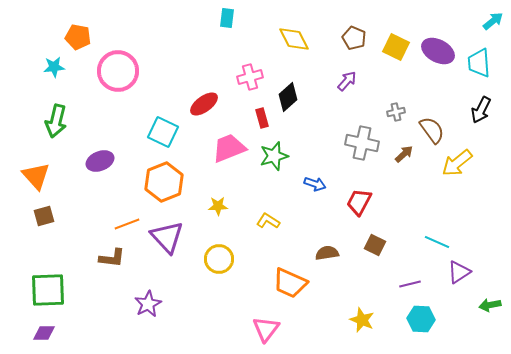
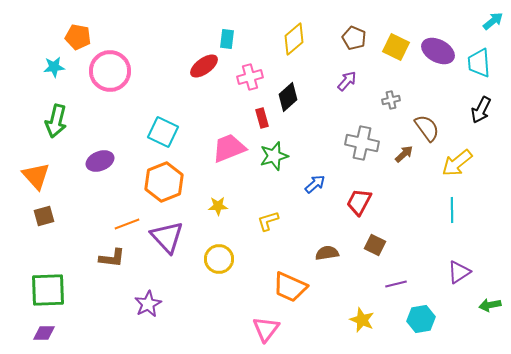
cyan rectangle at (227, 18): moved 21 px down
yellow diamond at (294, 39): rotated 76 degrees clockwise
pink circle at (118, 71): moved 8 px left
red ellipse at (204, 104): moved 38 px up
gray cross at (396, 112): moved 5 px left, 12 px up
brown semicircle at (432, 130): moved 5 px left, 2 px up
blue arrow at (315, 184): rotated 60 degrees counterclockwise
yellow L-shape at (268, 221): rotated 50 degrees counterclockwise
cyan line at (437, 242): moved 15 px right, 32 px up; rotated 65 degrees clockwise
orange trapezoid at (290, 283): moved 4 px down
purple line at (410, 284): moved 14 px left
cyan hexagon at (421, 319): rotated 12 degrees counterclockwise
